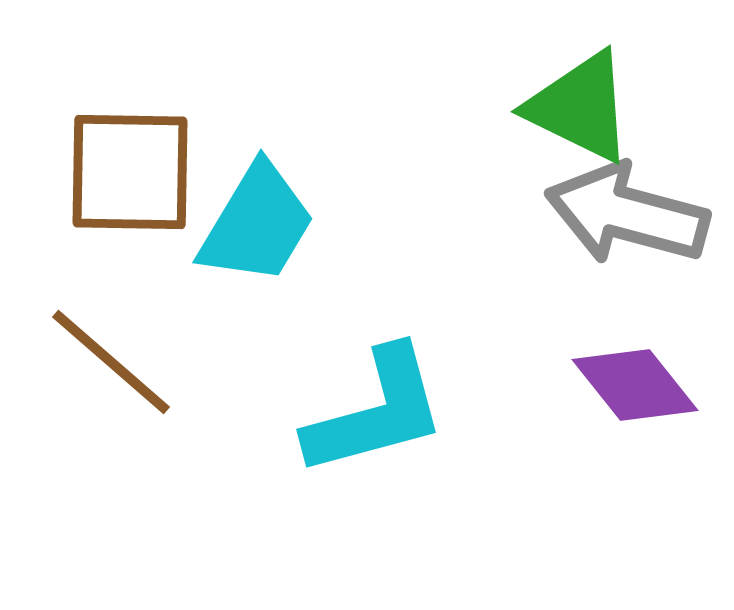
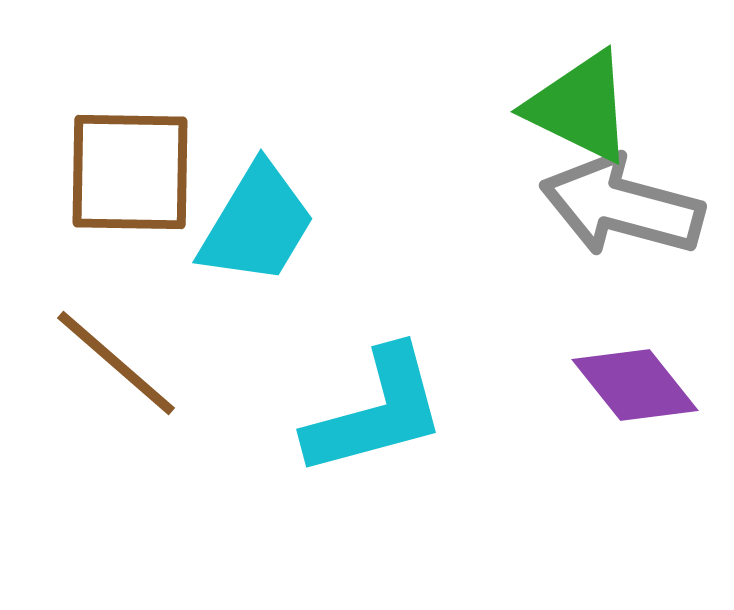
gray arrow: moved 5 px left, 8 px up
brown line: moved 5 px right, 1 px down
